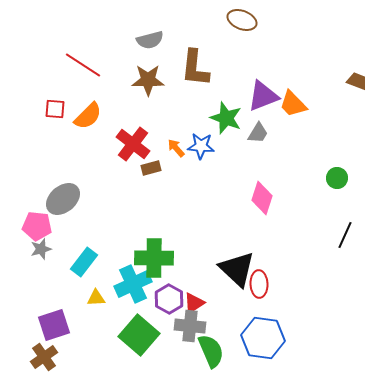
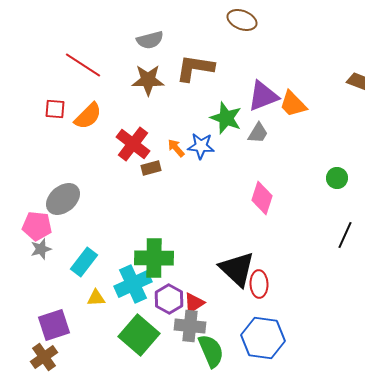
brown L-shape: rotated 93 degrees clockwise
